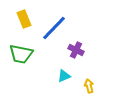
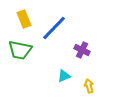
purple cross: moved 6 px right
green trapezoid: moved 1 px left, 4 px up
